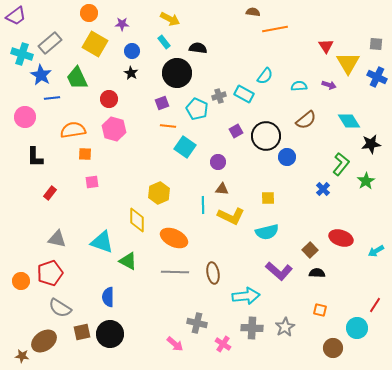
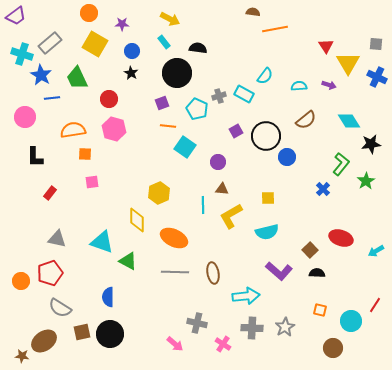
yellow L-shape at (231, 216): rotated 124 degrees clockwise
cyan circle at (357, 328): moved 6 px left, 7 px up
